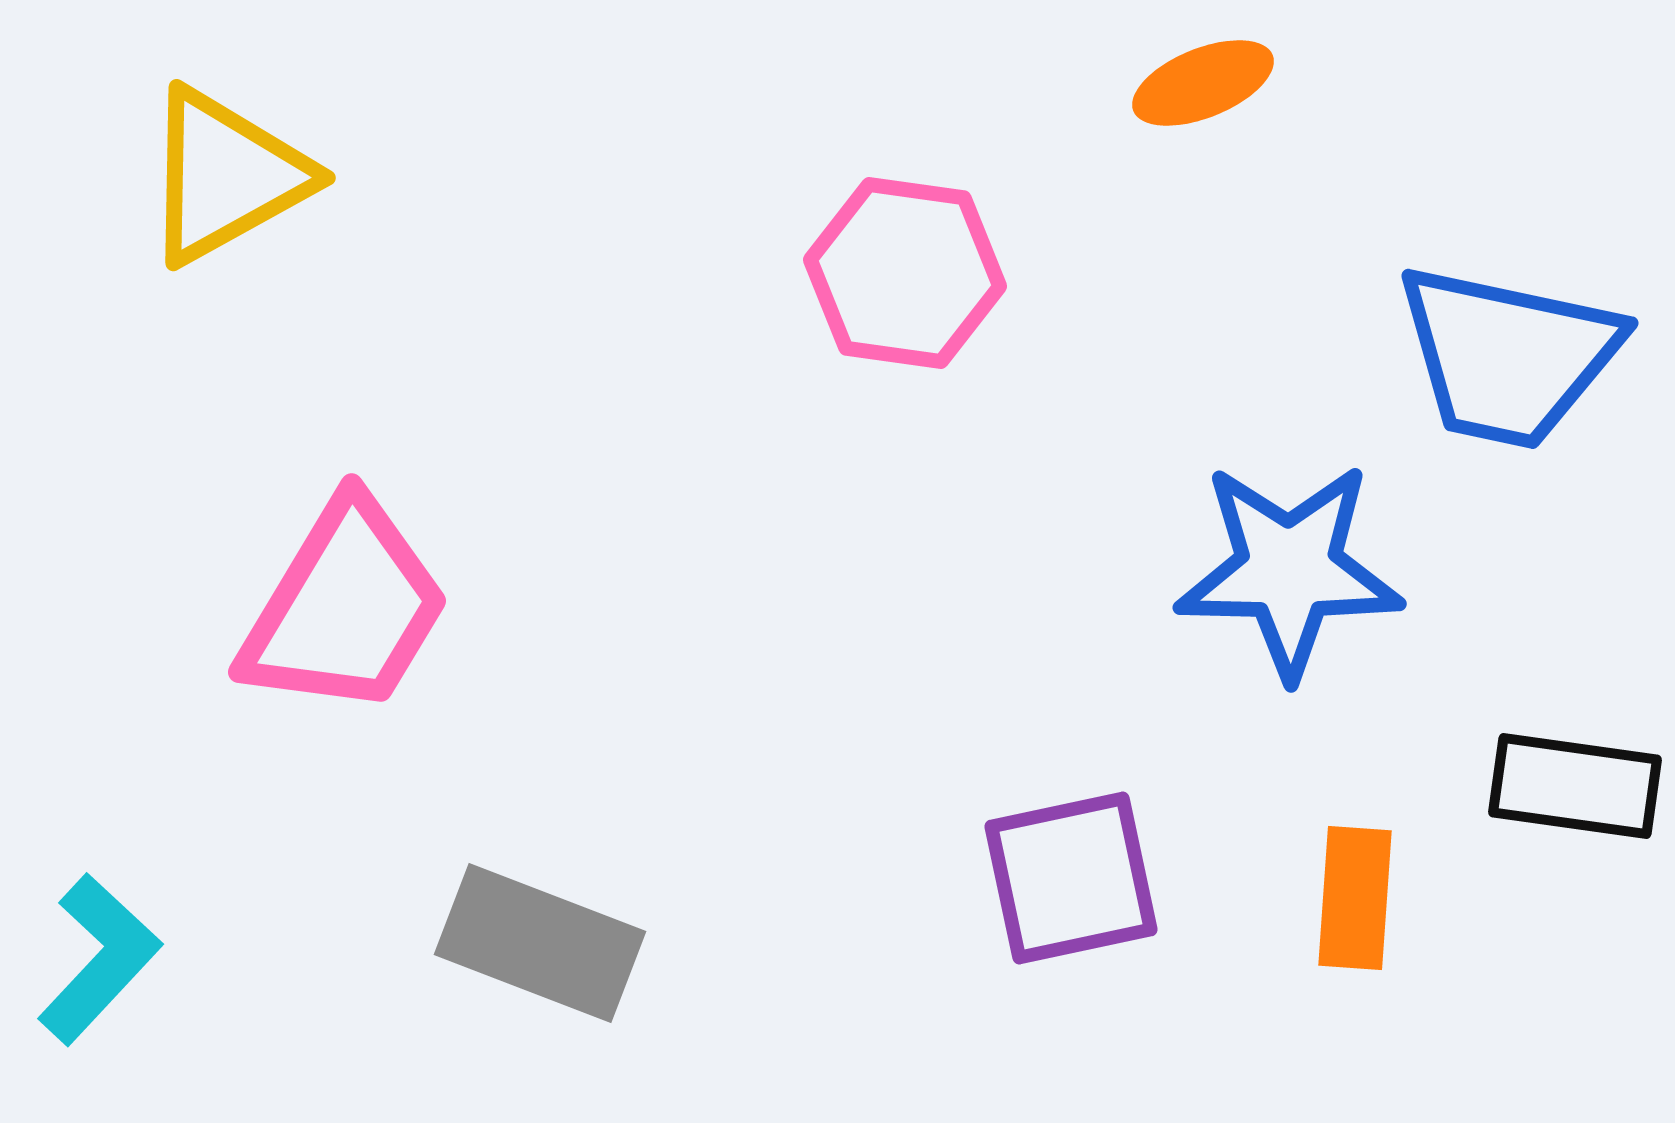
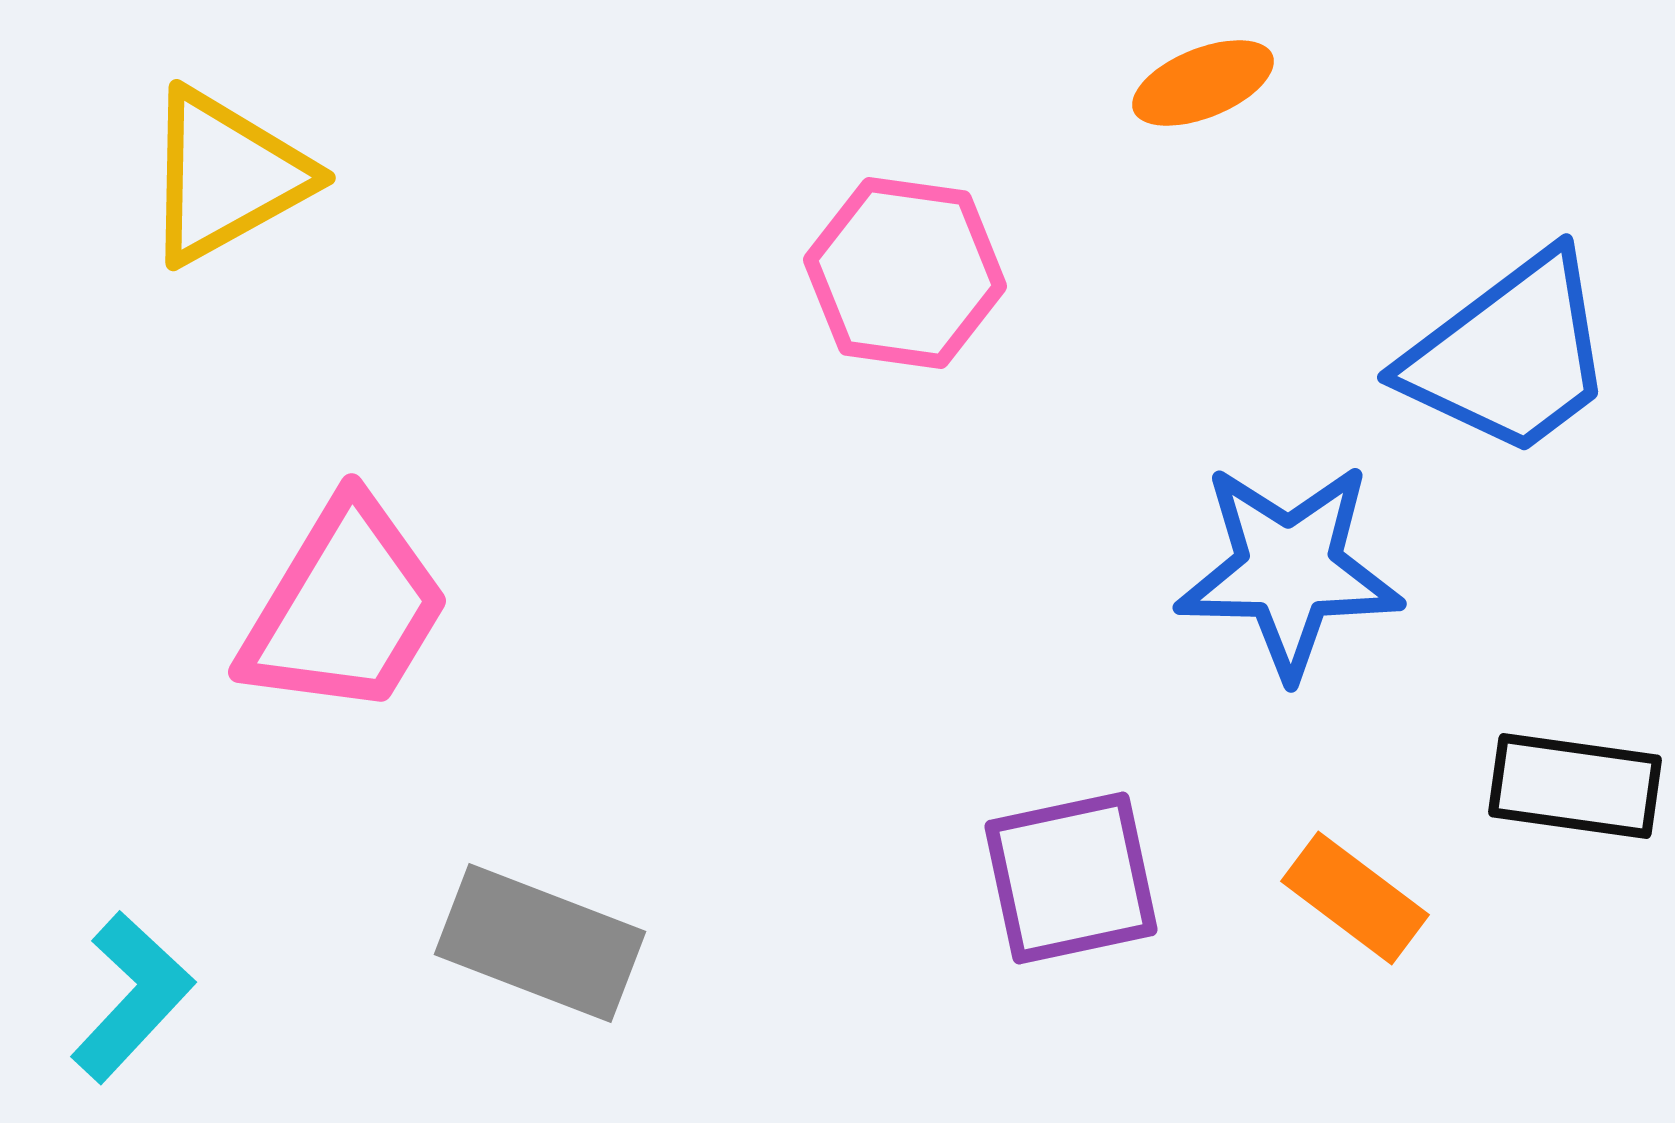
blue trapezoid: moved 2 px right, 1 px up; rotated 49 degrees counterclockwise
orange rectangle: rotated 57 degrees counterclockwise
cyan L-shape: moved 33 px right, 38 px down
